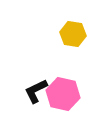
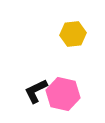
yellow hexagon: rotated 15 degrees counterclockwise
